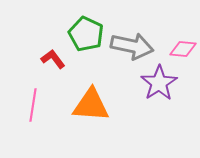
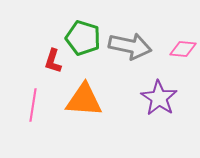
green pentagon: moved 3 px left, 4 px down; rotated 8 degrees counterclockwise
gray arrow: moved 2 px left
red L-shape: moved 2 px down; rotated 125 degrees counterclockwise
purple star: moved 15 px down; rotated 6 degrees counterclockwise
orange triangle: moved 7 px left, 5 px up
